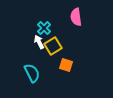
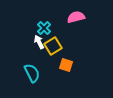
pink semicircle: rotated 84 degrees clockwise
